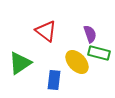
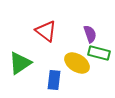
yellow ellipse: moved 1 px down; rotated 15 degrees counterclockwise
